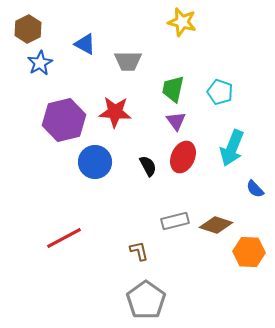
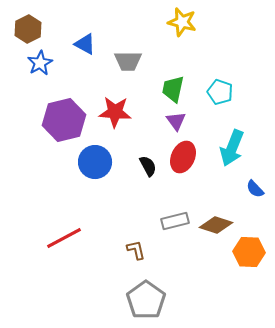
brown L-shape: moved 3 px left, 1 px up
